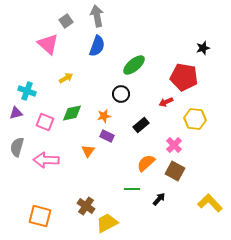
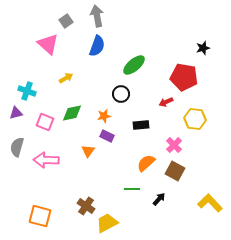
black rectangle: rotated 35 degrees clockwise
